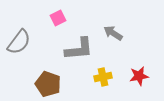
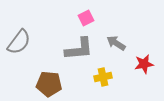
pink square: moved 28 px right
gray arrow: moved 3 px right, 10 px down
red star: moved 5 px right, 12 px up
brown pentagon: moved 1 px right; rotated 15 degrees counterclockwise
